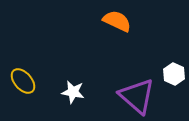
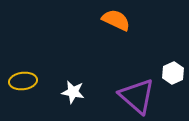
orange semicircle: moved 1 px left, 1 px up
white hexagon: moved 1 px left, 1 px up; rotated 10 degrees clockwise
yellow ellipse: rotated 56 degrees counterclockwise
